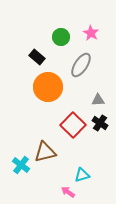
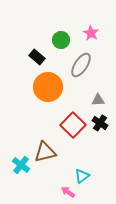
green circle: moved 3 px down
cyan triangle: moved 1 px down; rotated 21 degrees counterclockwise
